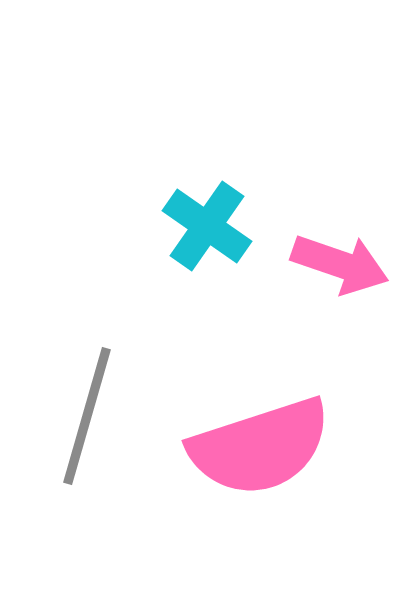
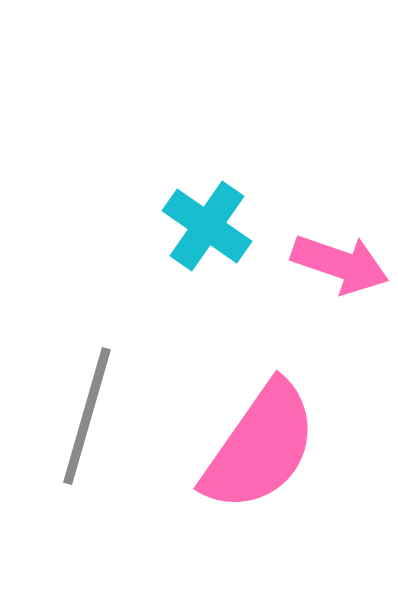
pink semicircle: rotated 37 degrees counterclockwise
